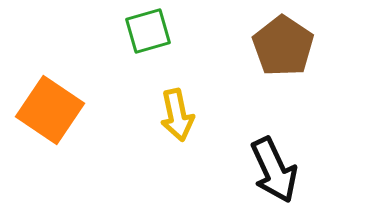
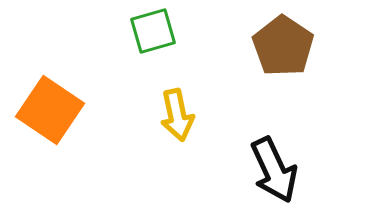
green square: moved 5 px right
